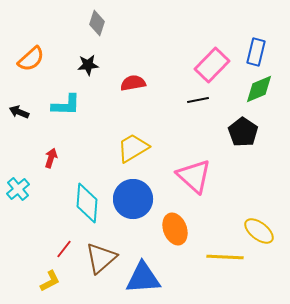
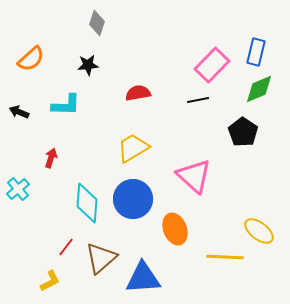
red semicircle: moved 5 px right, 10 px down
red line: moved 2 px right, 2 px up
